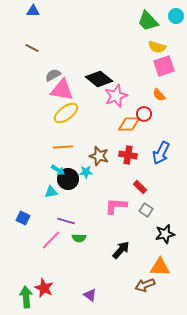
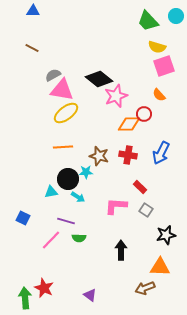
cyan arrow: moved 20 px right, 27 px down
black star: moved 1 px right, 1 px down
black arrow: rotated 42 degrees counterclockwise
brown arrow: moved 3 px down
green arrow: moved 1 px left, 1 px down
